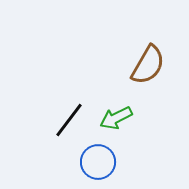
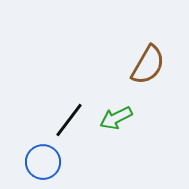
blue circle: moved 55 px left
